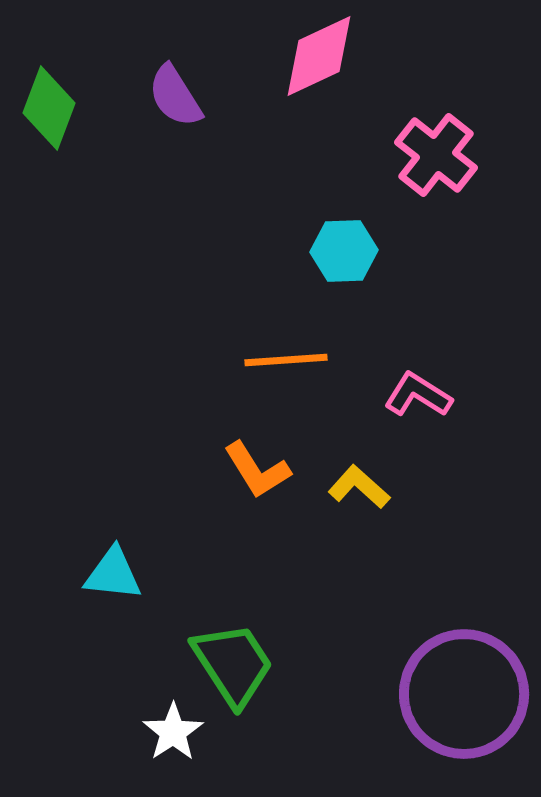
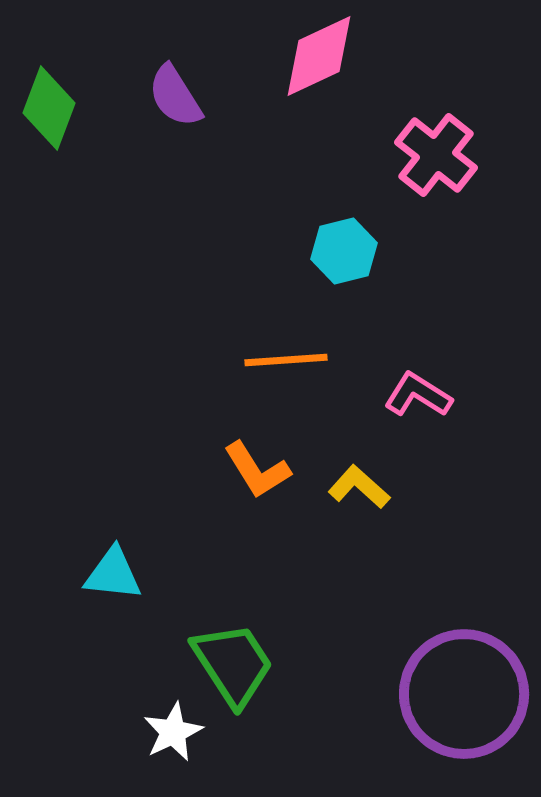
cyan hexagon: rotated 12 degrees counterclockwise
white star: rotated 8 degrees clockwise
